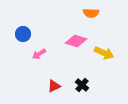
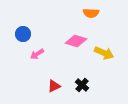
pink arrow: moved 2 px left
